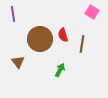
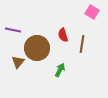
purple line: moved 16 px down; rotated 70 degrees counterclockwise
brown circle: moved 3 px left, 9 px down
brown triangle: rotated 16 degrees clockwise
